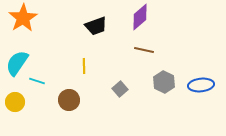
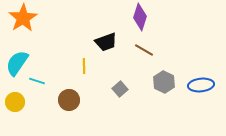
purple diamond: rotated 32 degrees counterclockwise
black trapezoid: moved 10 px right, 16 px down
brown line: rotated 18 degrees clockwise
